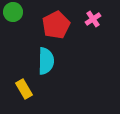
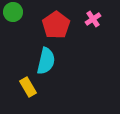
red pentagon: rotated 8 degrees counterclockwise
cyan semicircle: rotated 12 degrees clockwise
yellow rectangle: moved 4 px right, 2 px up
